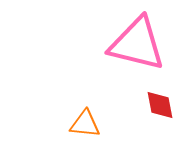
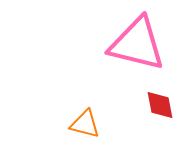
orange triangle: rotated 8 degrees clockwise
